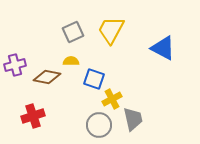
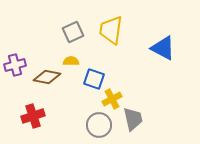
yellow trapezoid: rotated 20 degrees counterclockwise
